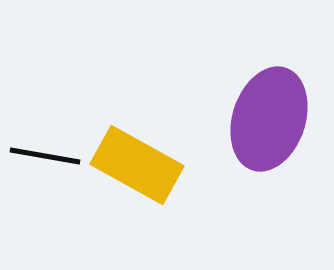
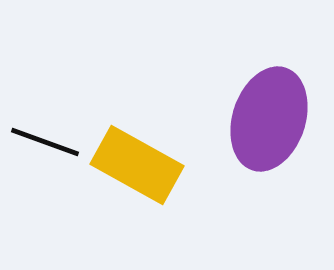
black line: moved 14 px up; rotated 10 degrees clockwise
